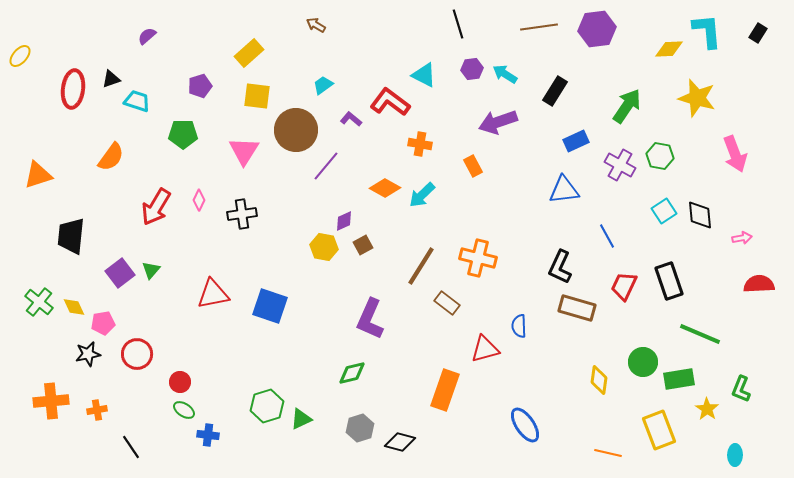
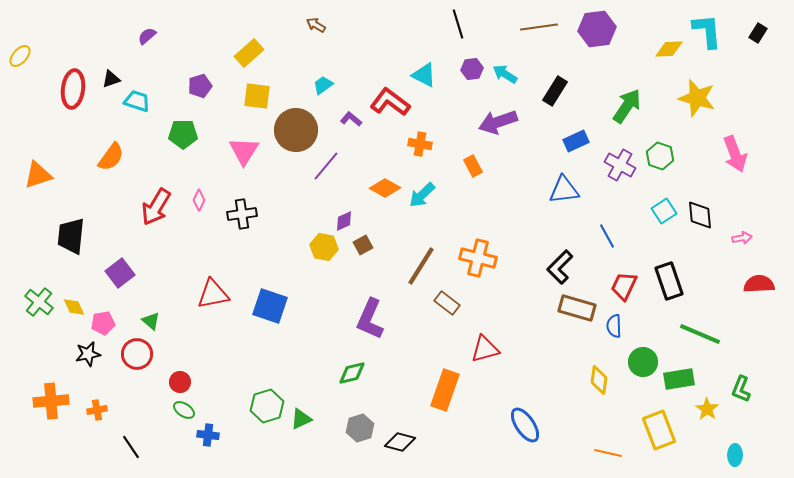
green hexagon at (660, 156): rotated 8 degrees clockwise
black L-shape at (560, 267): rotated 20 degrees clockwise
green triangle at (151, 270): moved 51 px down; rotated 30 degrees counterclockwise
blue semicircle at (519, 326): moved 95 px right
